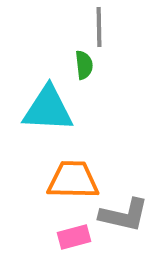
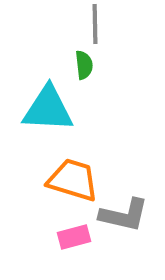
gray line: moved 4 px left, 3 px up
orange trapezoid: rotated 16 degrees clockwise
